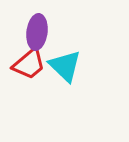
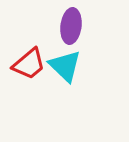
purple ellipse: moved 34 px right, 6 px up
